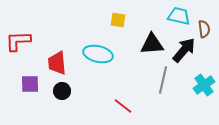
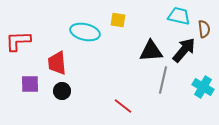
black triangle: moved 1 px left, 7 px down
cyan ellipse: moved 13 px left, 22 px up
cyan cross: moved 1 px left, 2 px down; rotated 25 degrees counterclockwise
